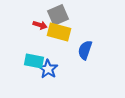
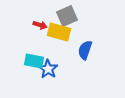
gray square: moved 9 px right, 1 px down
